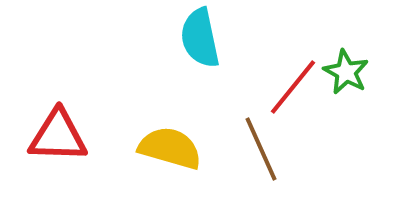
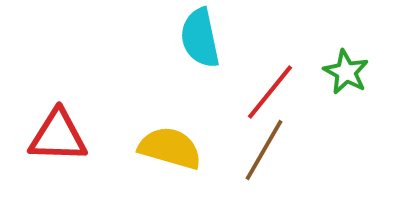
red line: moved 23 px left, 5 px down
brown line: moved 3 px right, 1 px down; rotated 54 degrees clockwise
